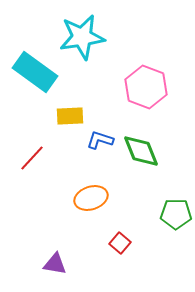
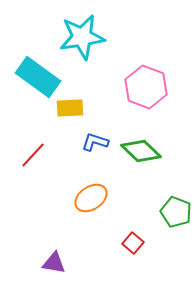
cyan rectangle: moved 3 px right, 5 px down
yellow rectangle: moved 8 px up
blue L-shape: moved 5 px left, 2 px down
green diamond: rotated 24 degrees counterclockwise
red line: moved 1 px right, 3 px up
orange ellipse: rotated 16 degrees counterclockwise
green pentagon: moved 2 px up; rotated 20 degrees clockwise
red square: moved 13 px right
purple triangle: moved 1 px left, 1 px up
